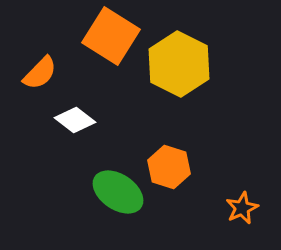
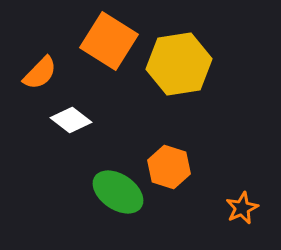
orange square: moved 2 px left, 5 px down
yellow hexagon: rotated 24 degrees clockwise
white diamond: moved 4 px left
